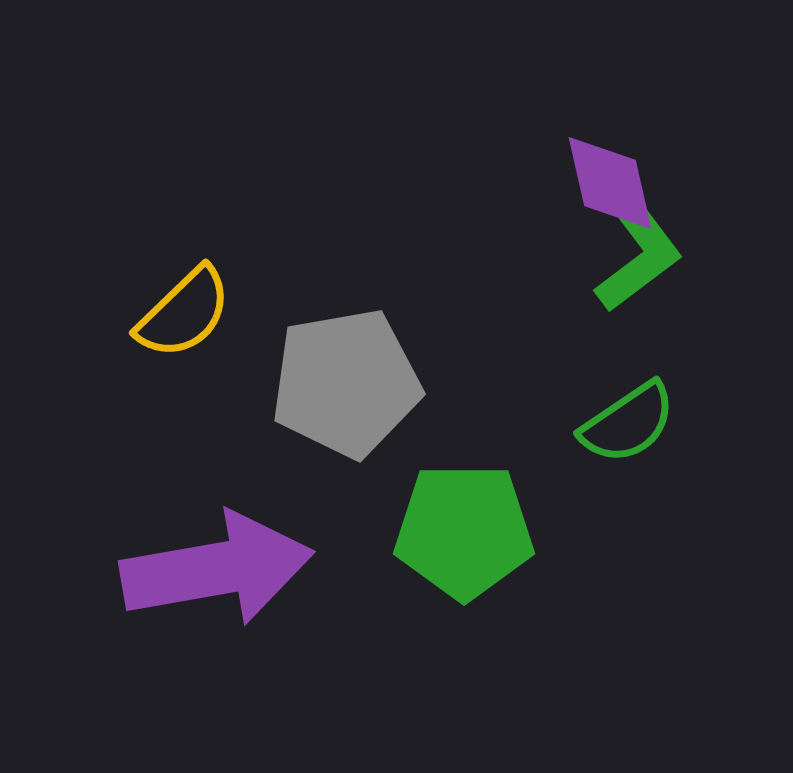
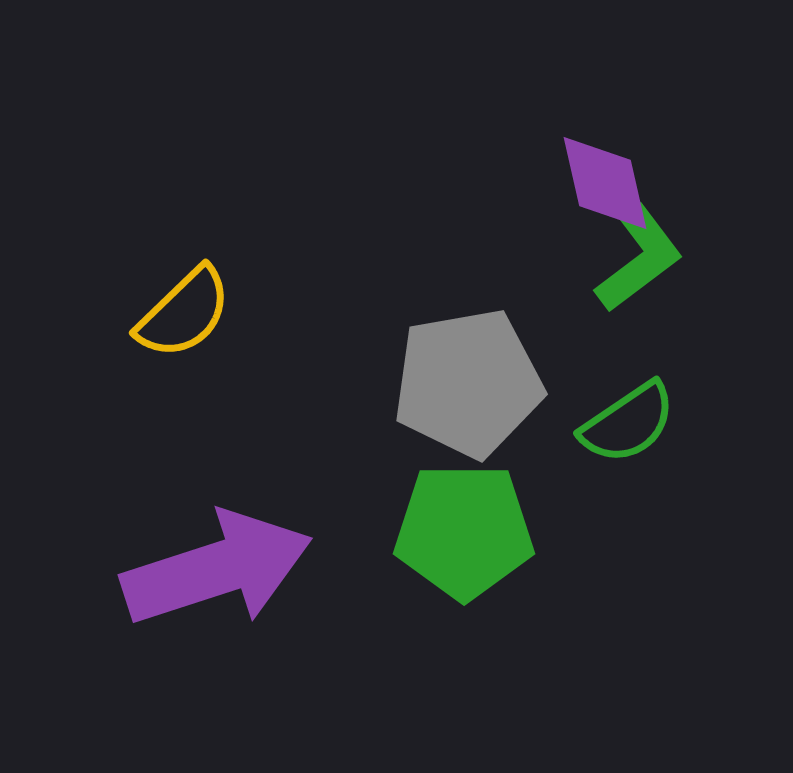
purple diamond: moved 5 px left
gray pentagon: moved 122 px right
purple arrow: rotated 8 degrees counterclockwise
